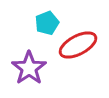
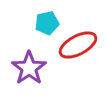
cyan pentagon: rotated 10 degrees clockwise
